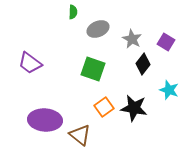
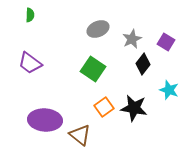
green semicircle: moved 43 px left, 3 px down
gray star: rotated 18 degrees clockwise
green square: rotated 15 degrees clockwise
